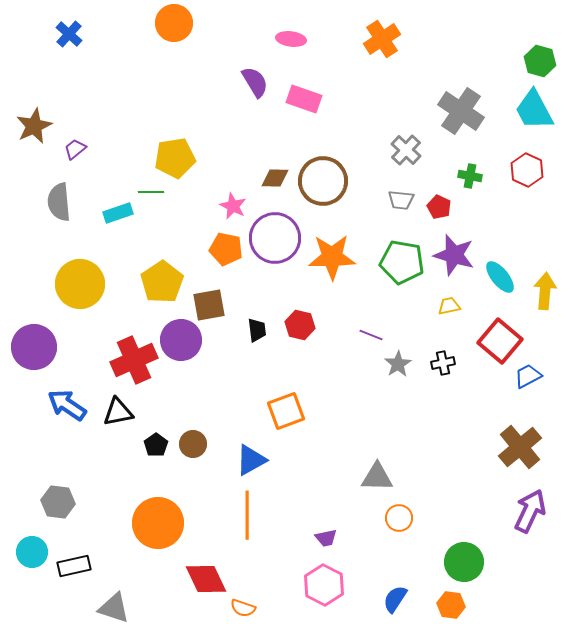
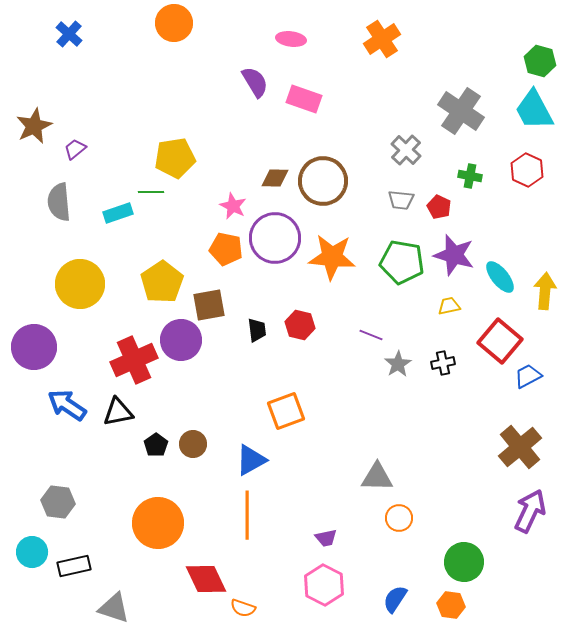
orange star at (332, 257): rotated 6 degrees clockwise
